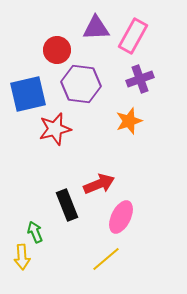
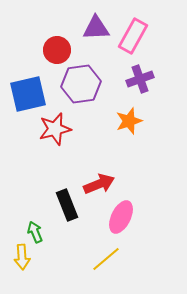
purple hexagon: rotated 15 degrees counterclockwise
